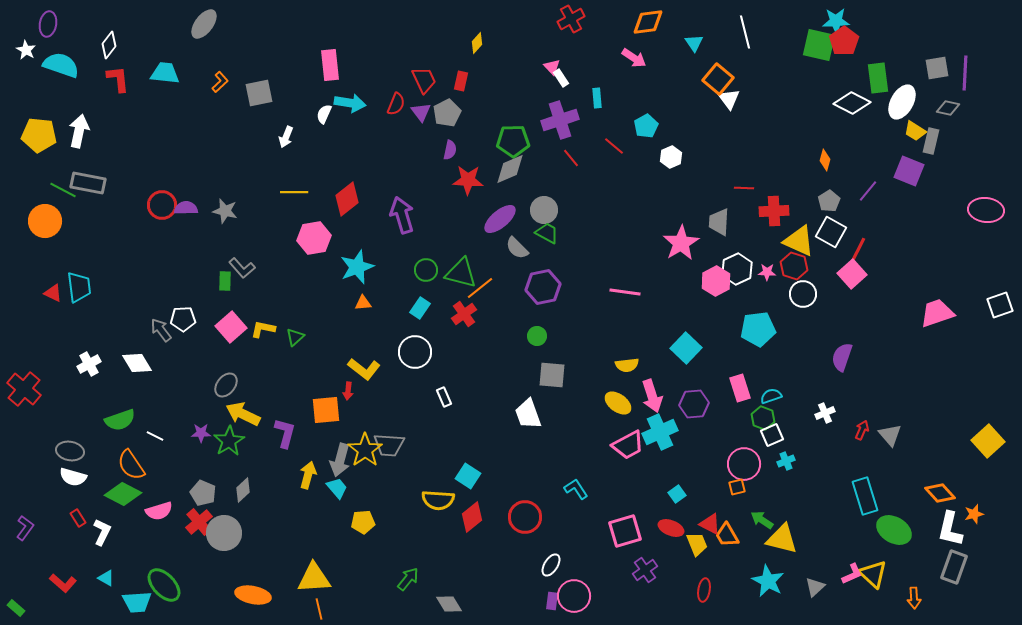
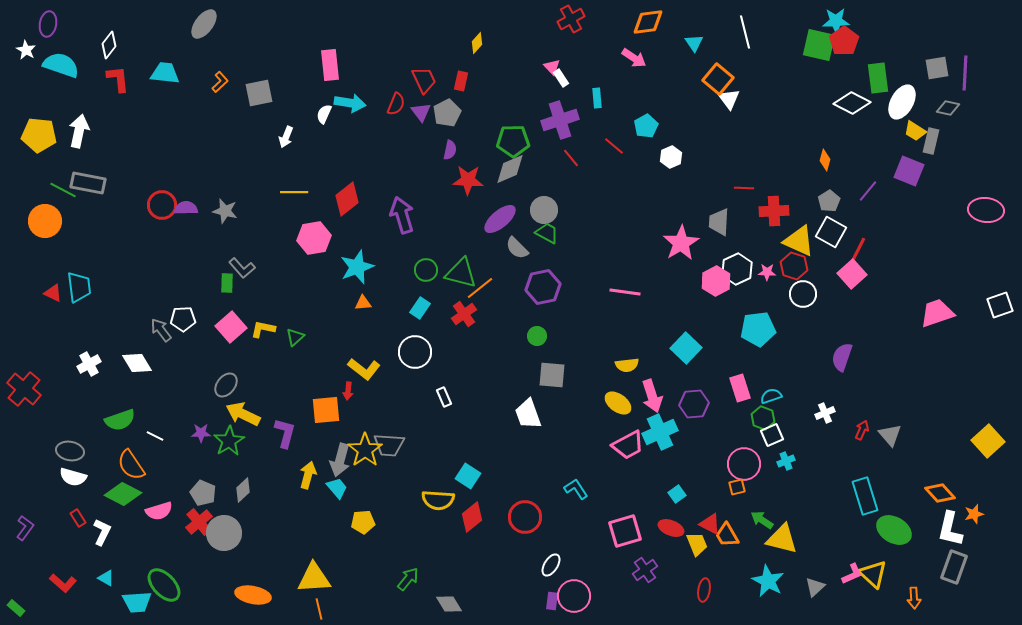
green rectangle at (225, 281): moved 2 px right, 2 px down
